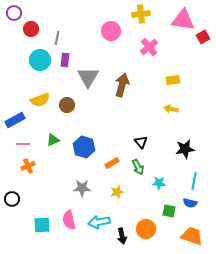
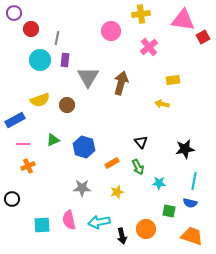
brown arrow: moved 1 px left, 2 px up
yellow arrow: moved 9 px left, 5 px up
